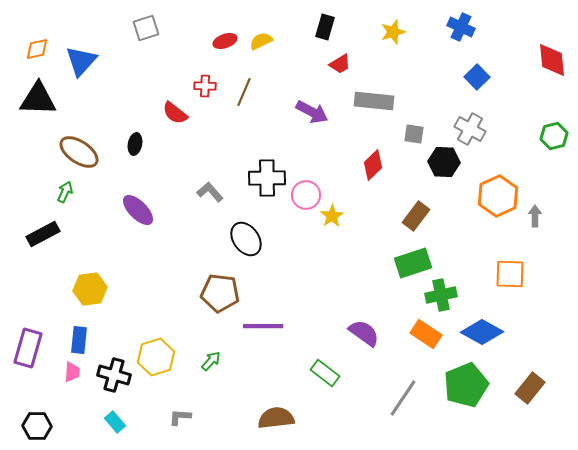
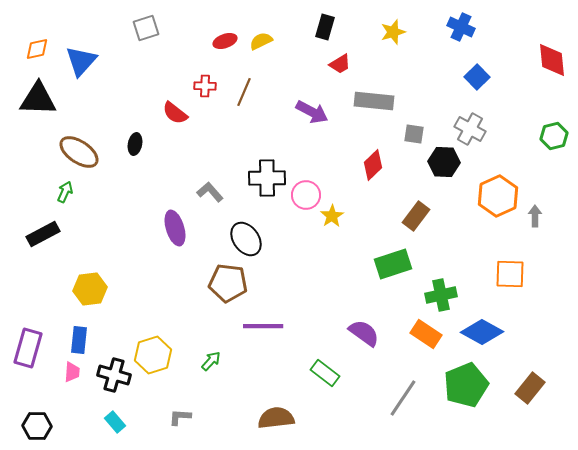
purple ellipse at (138, 210): moved 37 px right, 18 px down; rotated 28 degrees clockwise
green rectangle at (413, 263): moved 20 px left, 1 px down
brown pentagon at (220, 293): moved 8 px right, 10 px up
yellow hexagon at (156, 357): moved 3 px left, 2 px up
